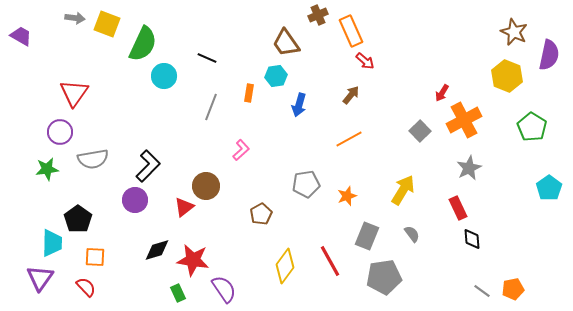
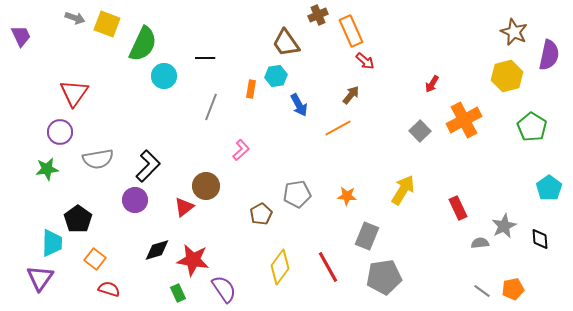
gray arrow at (75, 18): rotated 12 degrees clockwise
purple trapezoid at (21, 36): rotated 35 degrees clockwise
black line at (207, 58): moved 2 px left; rotated 24 degrees counterclockwise
yellow hexagon at (507, 76): rotated 24 degrees clockwise
orange rectangle at (249, 93): moved 2 px right, 4 px up
red arrow at (442, 93): moved 10 px left, 9 px up
blue arrow at (299, 105): rotated 45 degrees counterclockwise
orange line at (349, 139): moved 11 px left, 11 px up
gray semicircle at (93, 159): moved 5 px right
gray star at (469, 168): moved 35 px right, 58 px down
gray pentagon at (306, 184): moved 9 px left, 10 px down
orange star at (347, 196): rotated 24 degrees clockwise
gray semicircle at (412, 234): moved 68 px right, 9 px down; rotated 60 degrees counterclockwise
black diamond at (472, 239): moved 68 px right
orange square at (95, 257): moved 2 px down; rotated 35 degrees clockwise
red line at (330, 261): moved 2 px left, 6 px down
yellow diamond at (285, 266): moved 5 px left, 1 px down
red semicircle at (86, 287): moved 23 px right, 2 px down; rotated 30 degrees counterclockwise
